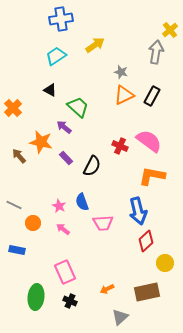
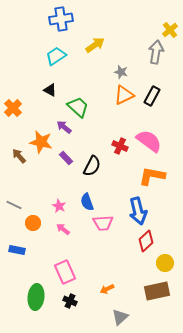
blue semicircle: moved 5 px right
brown rectangle: moved 10 px right, 1 px up
